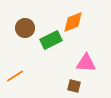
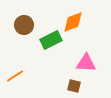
brown circle: moved 1 px left, 3 px up
